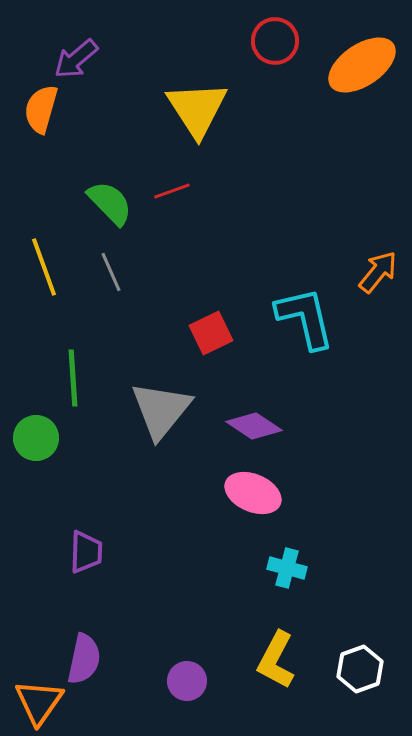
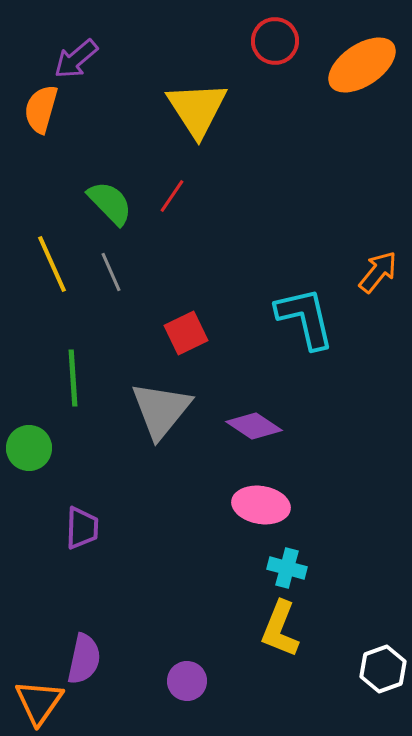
red line: moved 5 px down; rotated 36 degrees counterclockwise
yellow line: moved 8 px right, 3 px up; rotated 4 degrees counterclockwise
red square: moved 25 px left
green circle: moved 7 px left, 10 px down
pink ellipse: moved 8 px right, 12 px down; rotated 14 degrees counterclockwise
purple trapezoid: moved 4 px left, 24 px up
yellow L-shape: moved 4 px right, 31 px up; rotated 6 degrees counterclockwise
white hexagon: moved 23 px right
